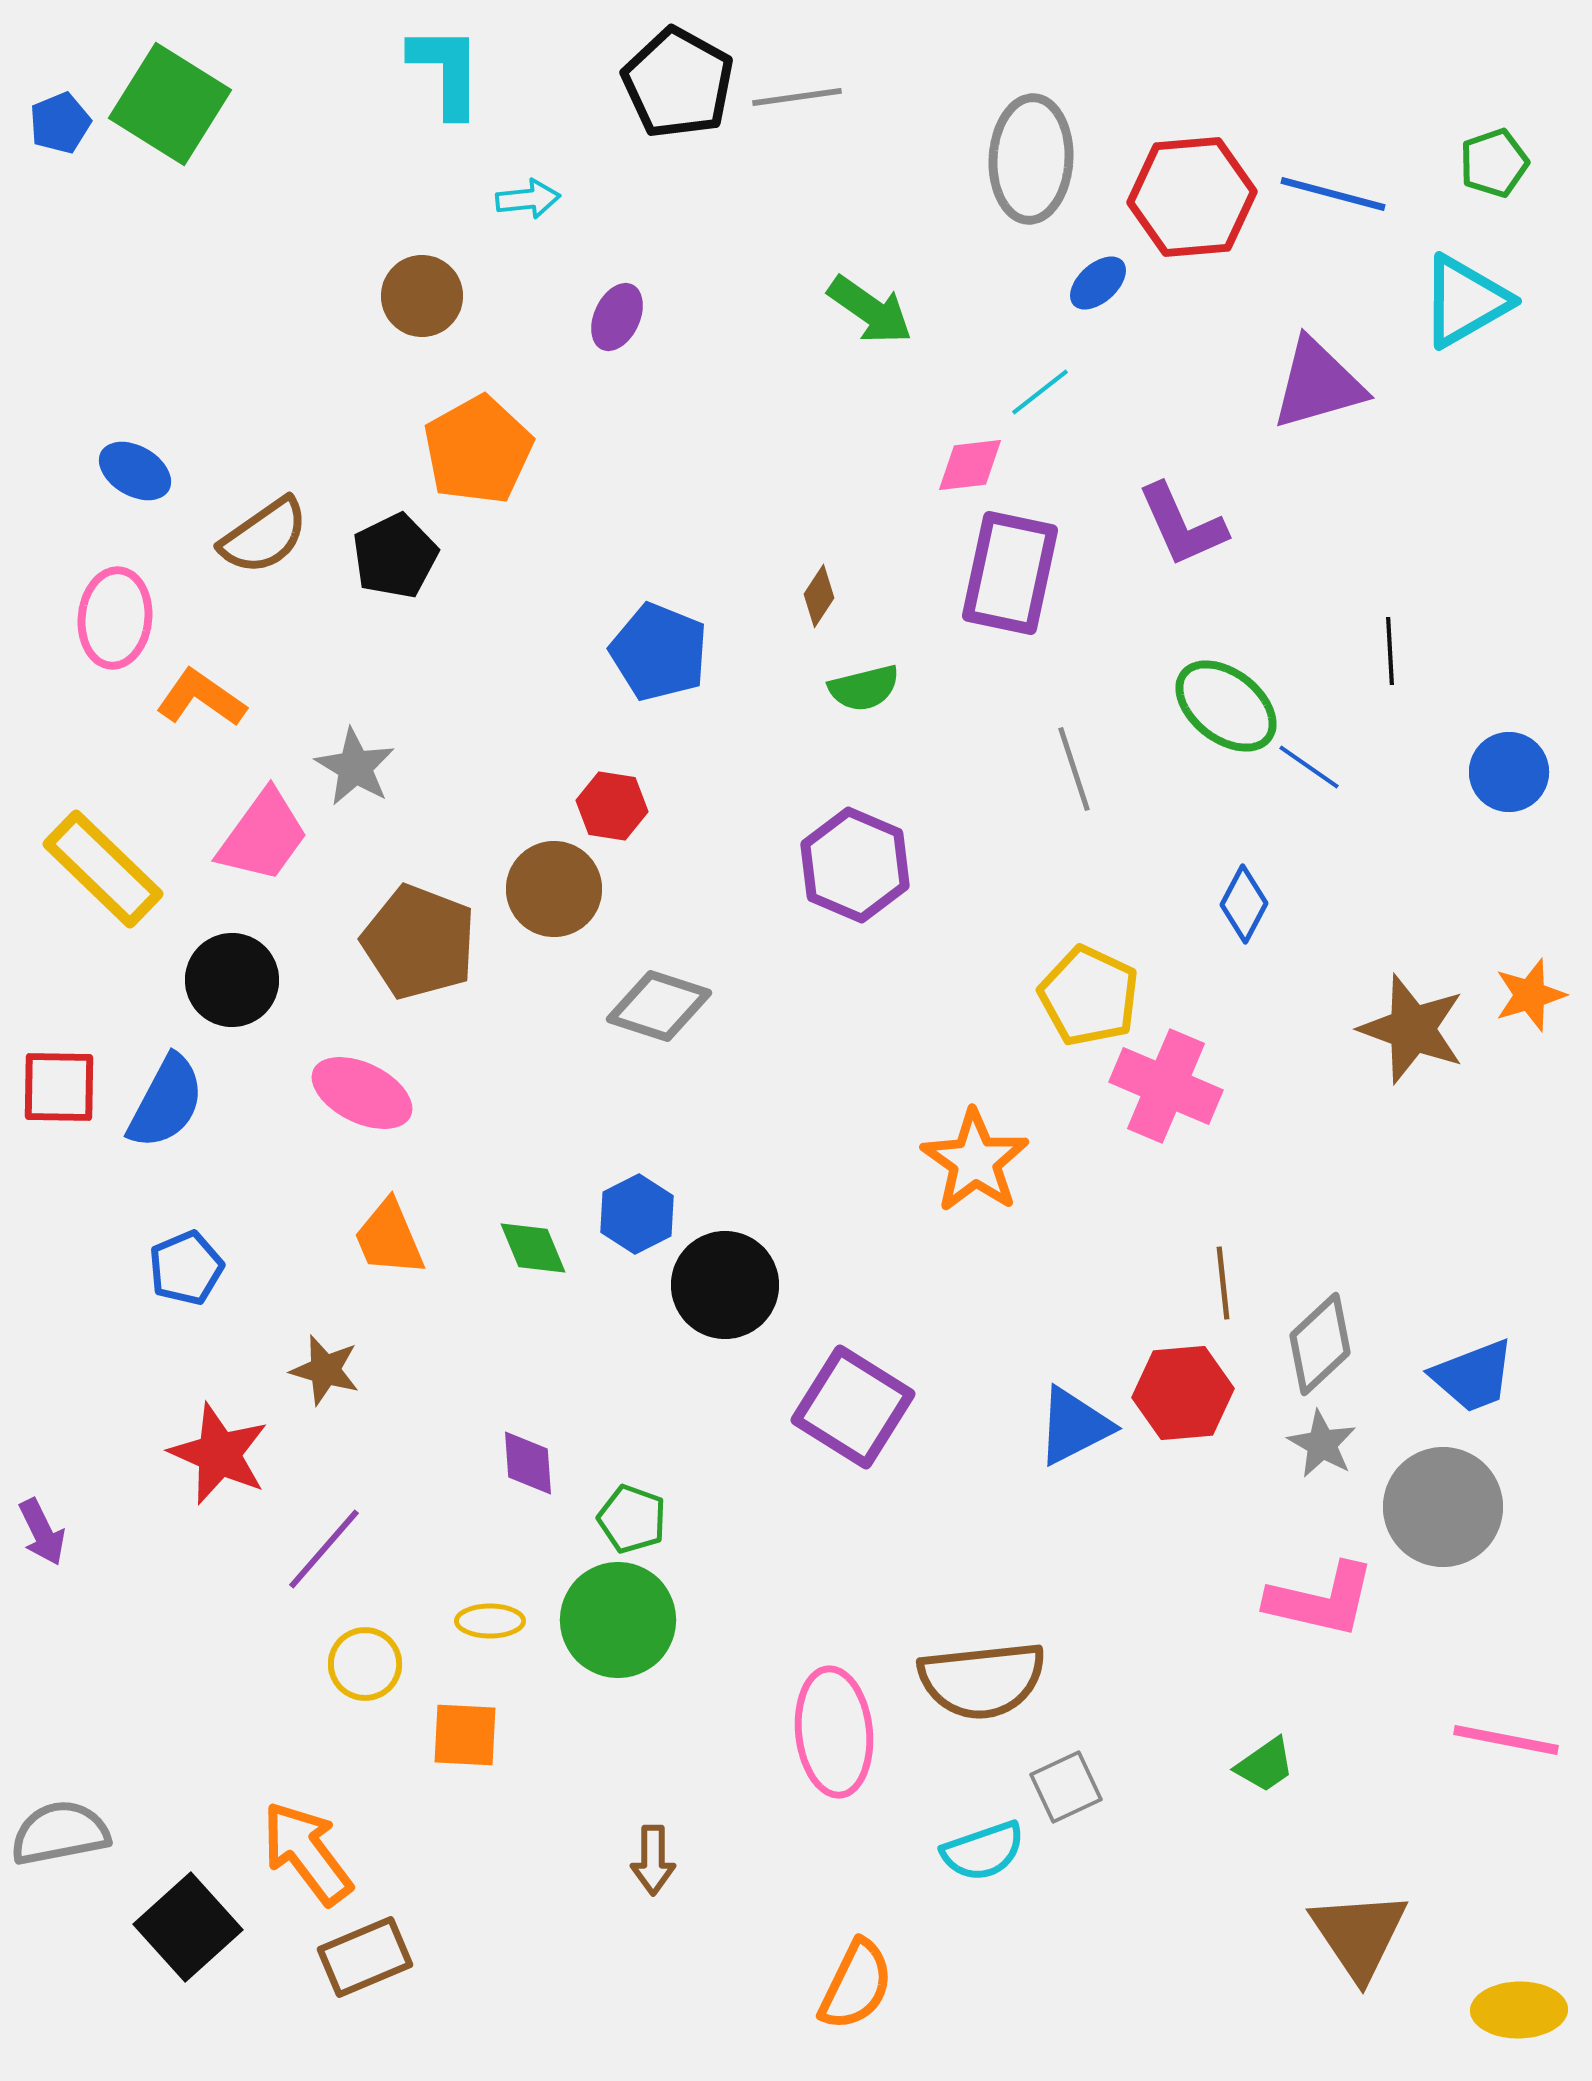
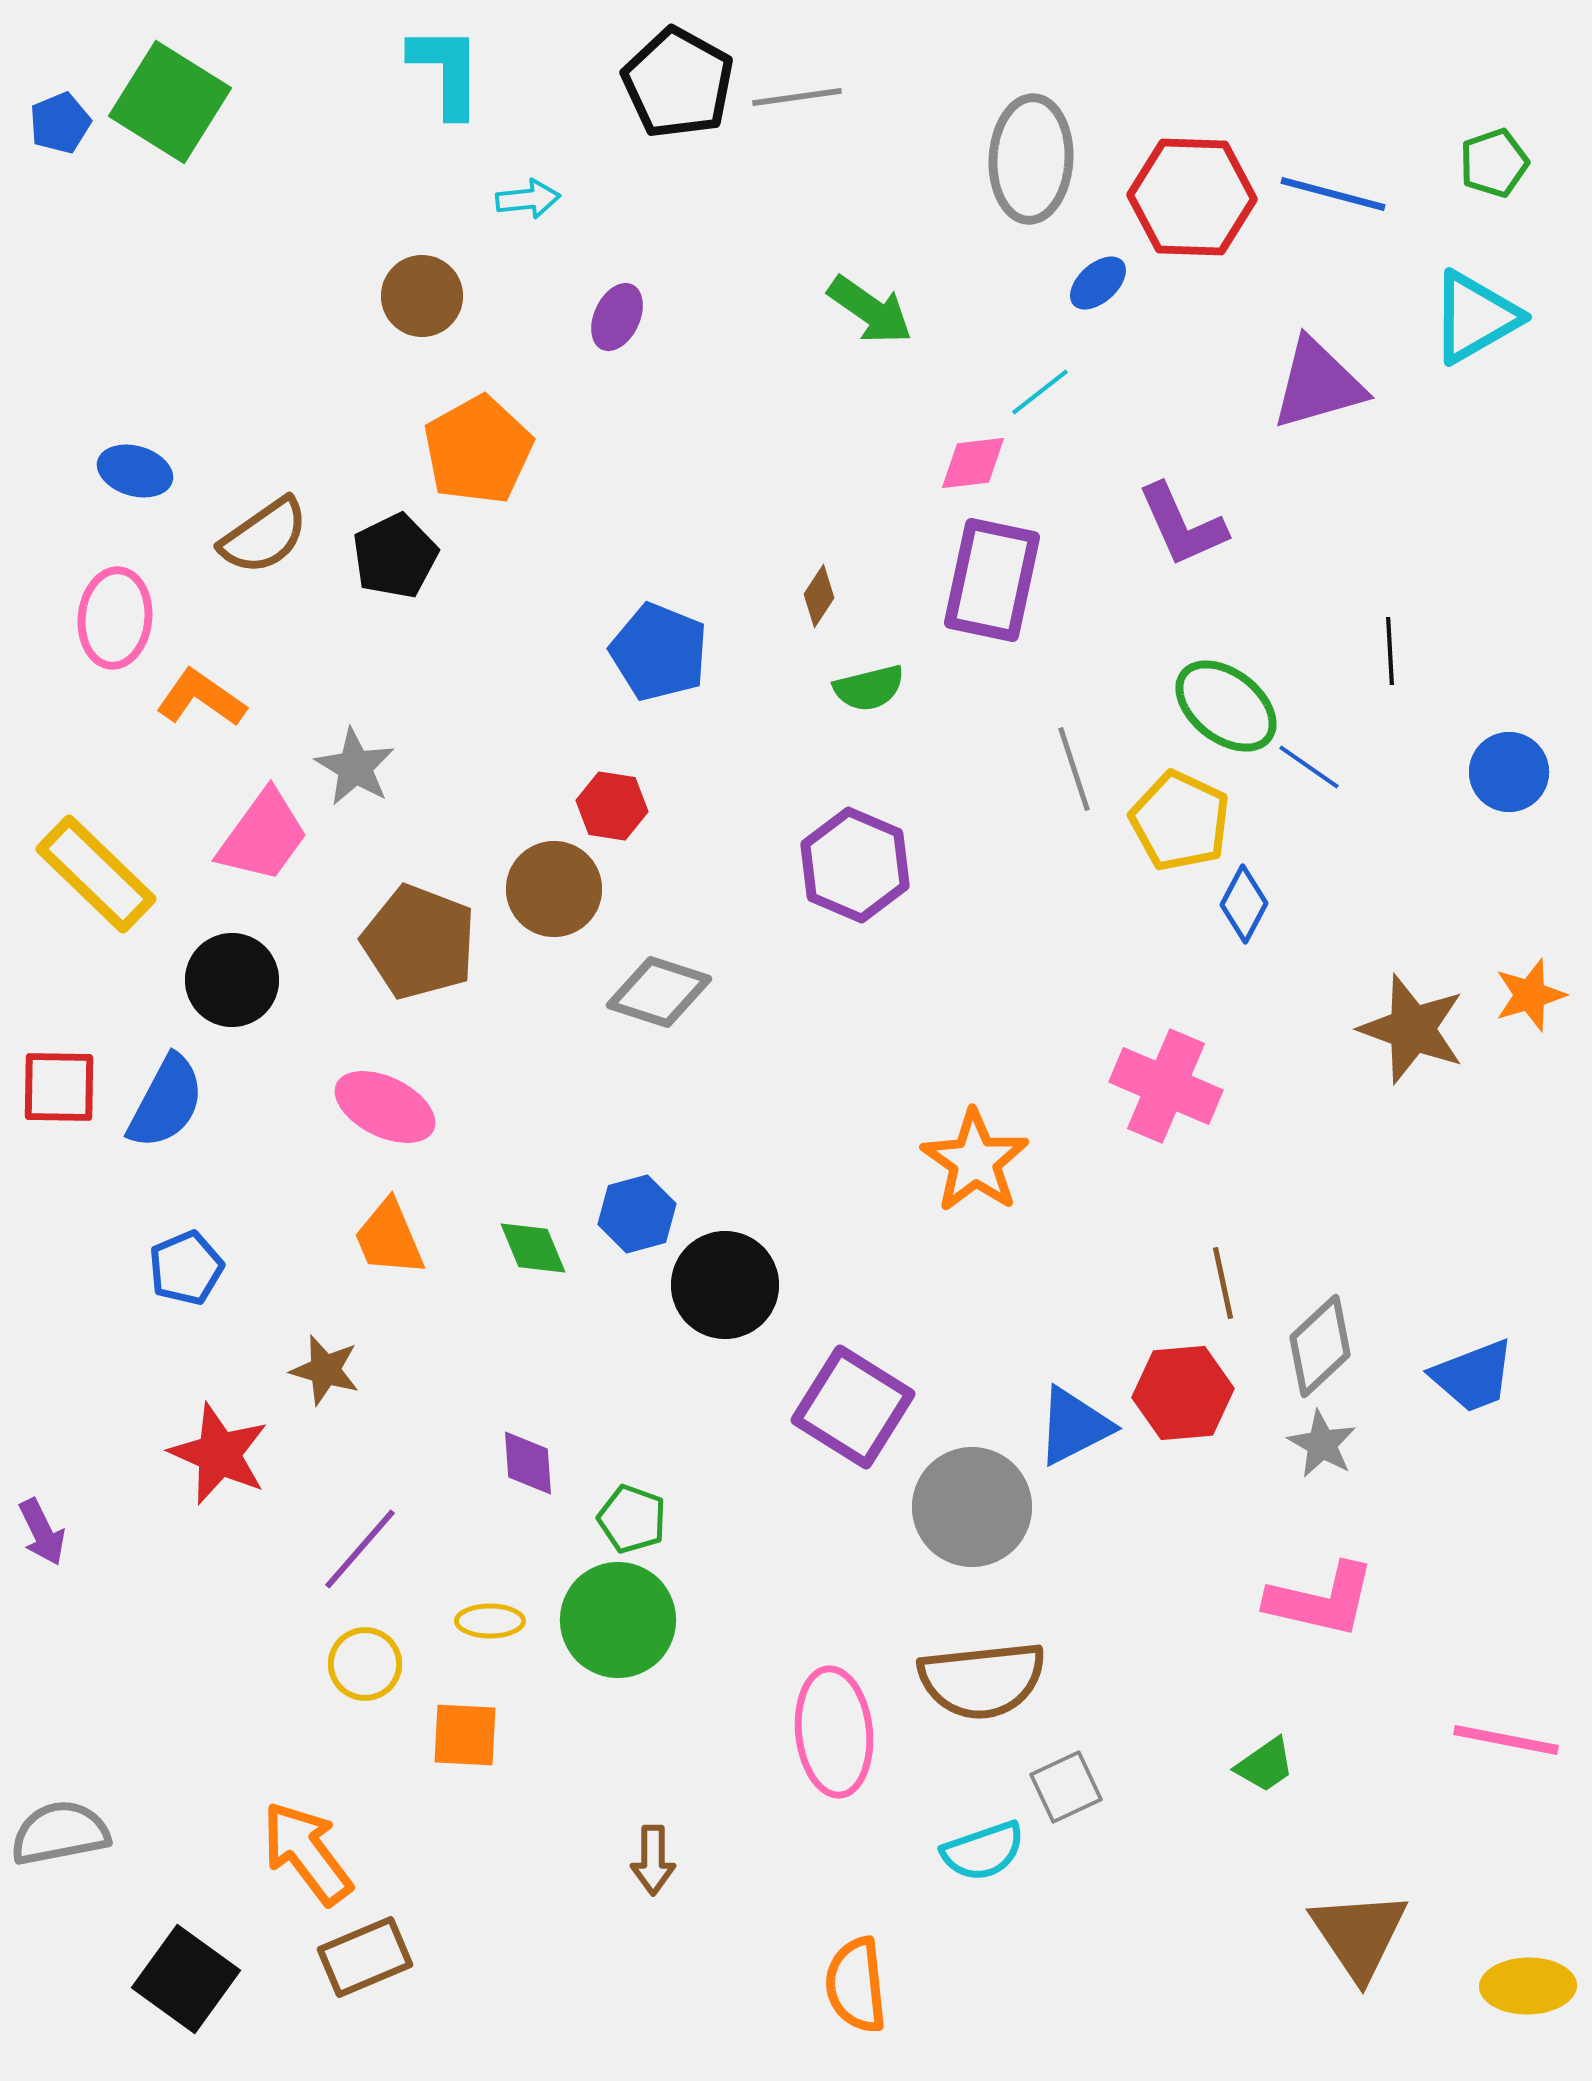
green square at (170, 104): moved 2 px up
red hexagon at (1192, 197): rotated 7 degrees clockwise
cyan triangle at (1465, 301): moved 10 px right, 16 px down
pink diamond at (970, 465): moved 3 px right, 2 px up
blue ellipse at (135, 471): rotated 14 degrees counterclockwise
purple rectangle at (1010, 573): moved 18 px left, 7 px down
green semicircle at (864, 688): moved 5 px right
yellow rectangle at (103, 869): moved 7 px left, 5 px down
yellow pentagon at (1089, 996): moved 91 px right, 175 px up
gray diamond at (659, 1006): moved 14 px up
pink ellipse at (362, 1093): moved 23 px right, 14 px down
blue hexagon at (637, 1214): rotated 12 degrees clockwise
brown line at (1223, 1283): rotated 6 degrees counterclockwise
gray diamond at (1320, 1344): moved 2 px down
gray circle at (1443, 1507): moved 471 px left
purple line at (324, 1549): moved 36 px right
black square at (188, 1927): moved 2 px left, 52 px down; rotated 12 degrees counterclockwise
orange semicircle at (856, 1985): rotated 148 degrees clockwise
yellow ellipse at (1519, 2010): moved 9 px right, 24 px up
